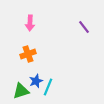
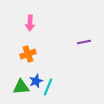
purple line: moved 15 px down; rotated 64 degrees counterclockwise
green triangle: moved 4 px up; rotated 12 degrees clockwise
